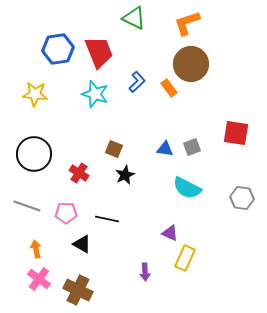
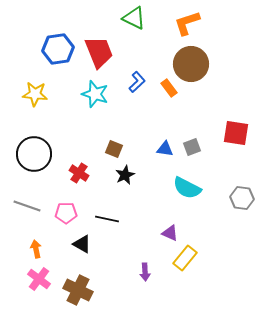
yellow rectangle: rotated 15 degrees clockwise
